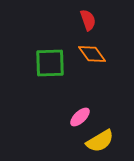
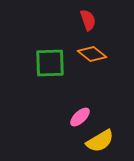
orange diamond: rotated 16 degrees counterclockwise
